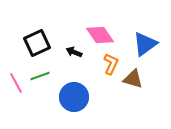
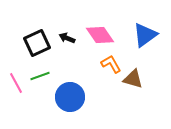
blue triangle: moved 9 px up
black arrow: moved 7 px left, 14 px up
orange L-shape: rotated 55 degrees counterclockwise
blue circle: moved 4 px left
